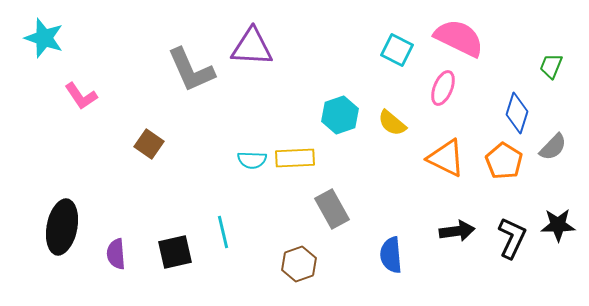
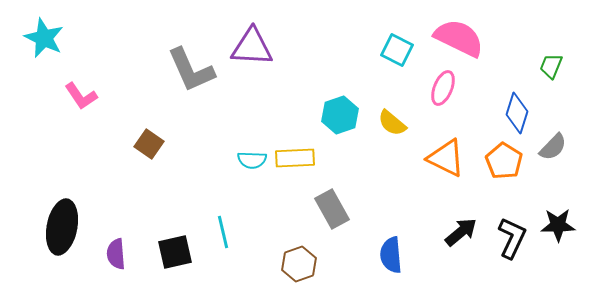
cyan star: rotated 6 degrees clockwise
black arrow: moved 4 px right, 1 px down; rotated 32 degrees counterclockwise
